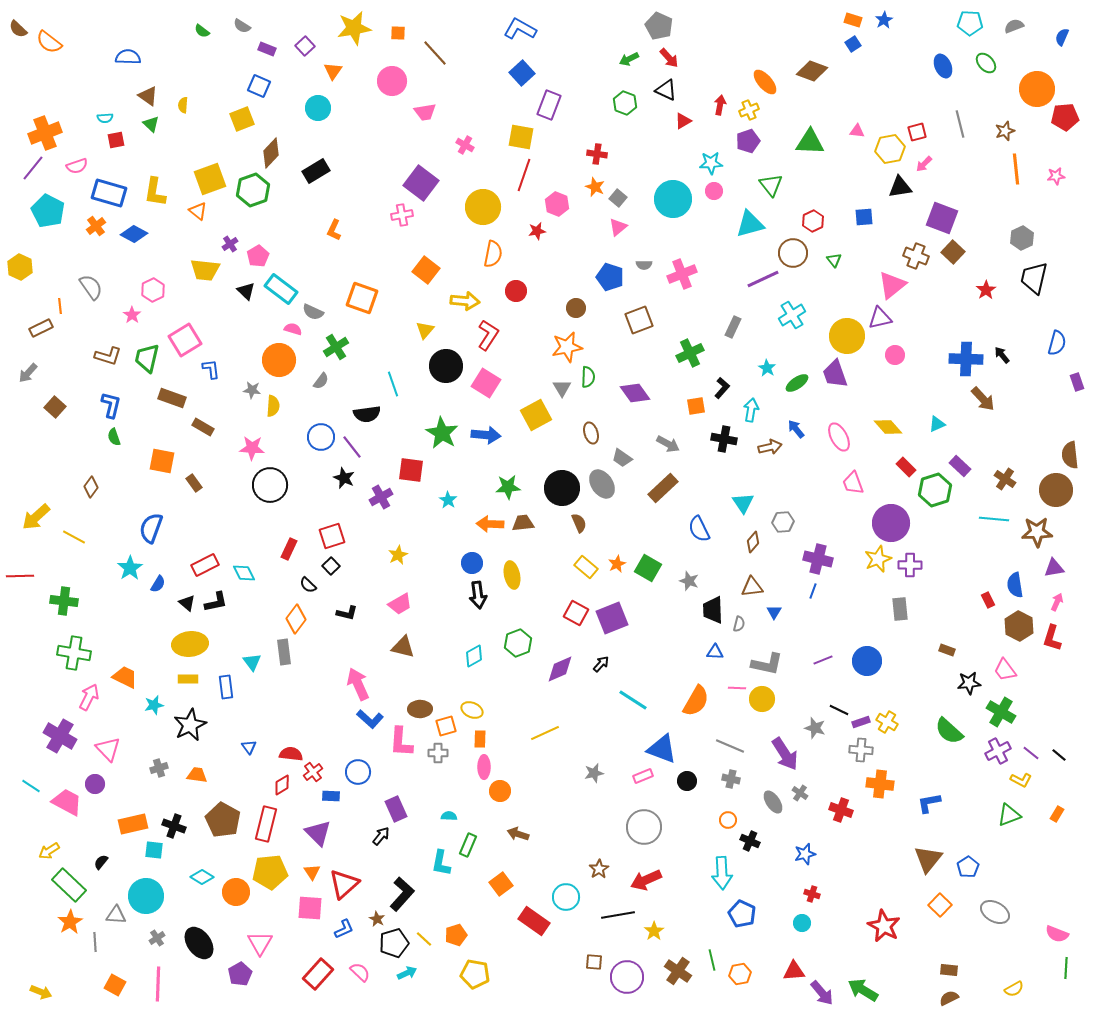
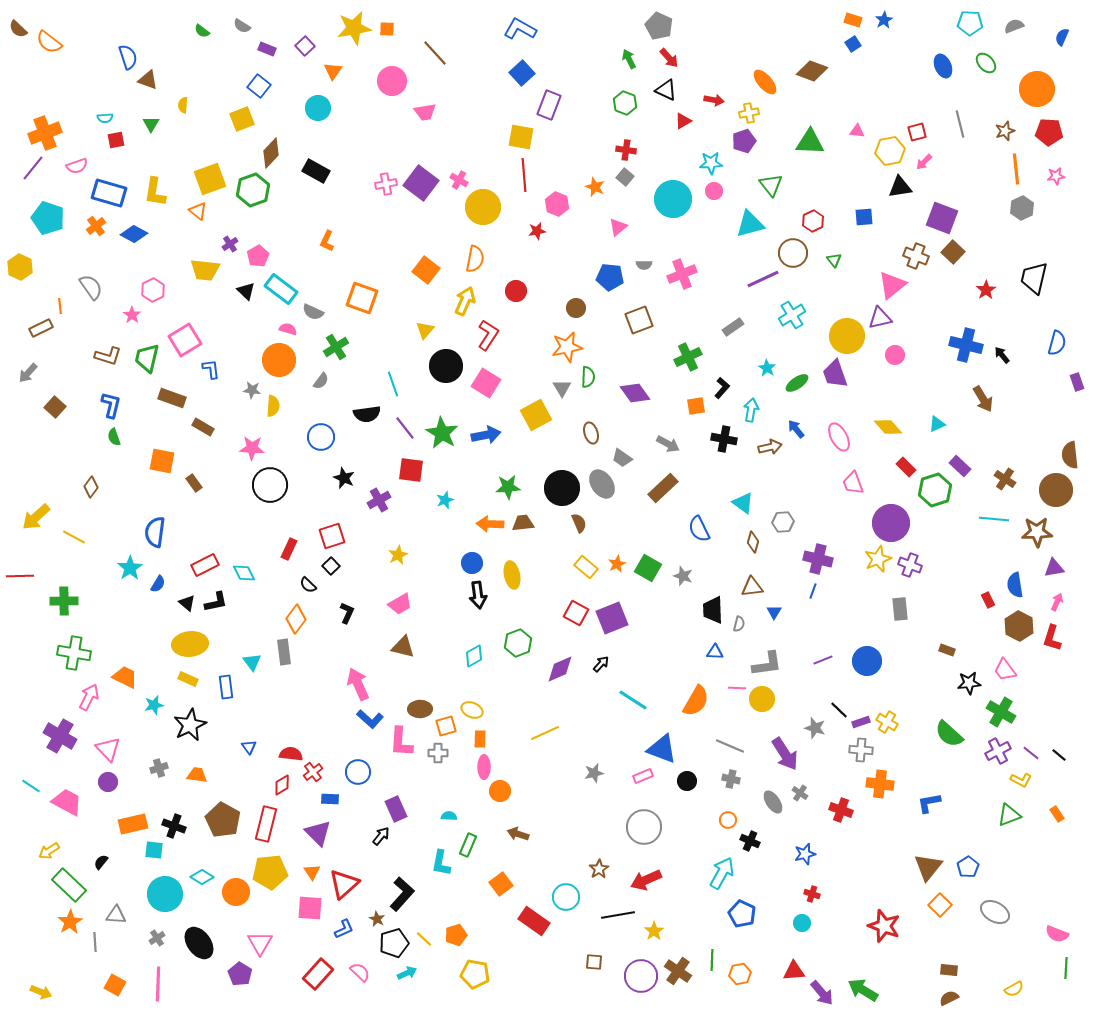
orange square at (398, 33): moved 11 px left, 4 px up
blue semicircle at (128, 57): rotated 70 degrees clockwise
green arrow at (629, 59): rotated 90 degrees clockwise
blue square at (259, 86): rotated 15 degrees clockwise
brown triangle at (148, 96): moved 16 px up; rotated 15 degrees counterclockwise
red arrow at (720, 105): moved 6 px left, 5 px up; rotated 90 degrees clockwise
yellow cross at (749, 110): moved 3 px down; rotated 12 degrees clockwise
red pentagon at (1065, 117): moved 16 px left, 15 px down; rotated 8 degrees clockwise
green triangle at (151, 124): rotated 18 degrees clockwise
purple pentagon at (748, 141): moved 4 px left
pink cross at (465, 145): moved 6 px left, 35 px down
yellow hexagon at (890, 149): moved 2 px down
red cross at (597, 154): moved 29 px right, 4 px up
pink arrow at (924, 164): moved 2 px up
black rectangle at (316, 171): rotated 60 degrees clockwise
red line at (524, 175): rotated 24 degrees counterclockwise
gray square at (618, 198): moved 7 px right, 21 px up
cyan pentagon at (48, 211): moved 7 px down; rotated 8 degrees counterclockwise
pink cross at (402, 215): moved 16 px left, 31 px up
orange L-shape at (334, 230): moved 7 px left, 11 px down
gray hexagon at (1022, 238): moved 30 px up
orange semicircle at (493, 254): moved 18 px left, 5 px down
blue pentagon at (610, 277): rotated 12 degrees counterclockwise
yellow arrow at (465, 301): rotated 72 degrees counterclockwise
gray rectangle at (733, 327): rotated 30 degrees clockwise
pink semicircle at (293, 329): moved 5 px left
green cross at (690, 353): moved 2 px left, 4 px down
blue cross at (966, 359): moved 14 px up; rotated 12 degrees clockwise
brown arrow at (983, 399): rotated 12 degrees clockwise
blue arrow at (486, 435): rotated 16 degrees counterclockwise
purple line at (352, 447): moved 53 px right, 19 px up
purple cross at (381, 497): moved 2 px left, 3 px down
cyan star at (448, 500): moved 3 px left; rotated 18 degrees clockwise
cyan triangle at (743, 503): rotated 20 degrees counterclockwise
blue semicircle at (151, 528): moved 4 px right, 4 px down; rotated 12 degrees counterclockwise
brown diamond at (753, 542): rotated 25 degrees counterclockwise
purple cross at (910, 565): rotated 20 degrees clockwise
gray star at (689, 581): moved 6 px left, 5 px up
green cross at (64, 601): rotated 8 degrees counterclockwise
black L-shape at (347, 613): rotated 80 degrees counterclockwise
gray L-shape at (767, 664): rotated 20 degrees counterclockwise
yellow rectangle at (188, 679): rotated 24 degrees clockwise
black line at (839, 710): rotated 18 degrees clockwise
green semicircle at (949, 731): moved 3 px down
purple circle at (95, 784): moved 13 px right, 2 px up
blue rectangle at (331, 796): moved 1 px left, 3 px down
orange rectangle at (1057, 814): rotated 63 degrees counterclockwise
brown triangle at (928, 859): moved 8 px down
cyan arrow at (722, 873): rotated 148 degrees counterclockwise
cyan circle at (146, 896): moved 19 px right, 2 px up
red star at (884, 926): rotated 8 degrees counterclockwise
green line at (712, 960): rotated 15 degrees clockwise
purple pentagon at (240, 974): rotated 10 degrees counterclockwise
purple circle at (627, 977): moved 14 px right, 1 px up
